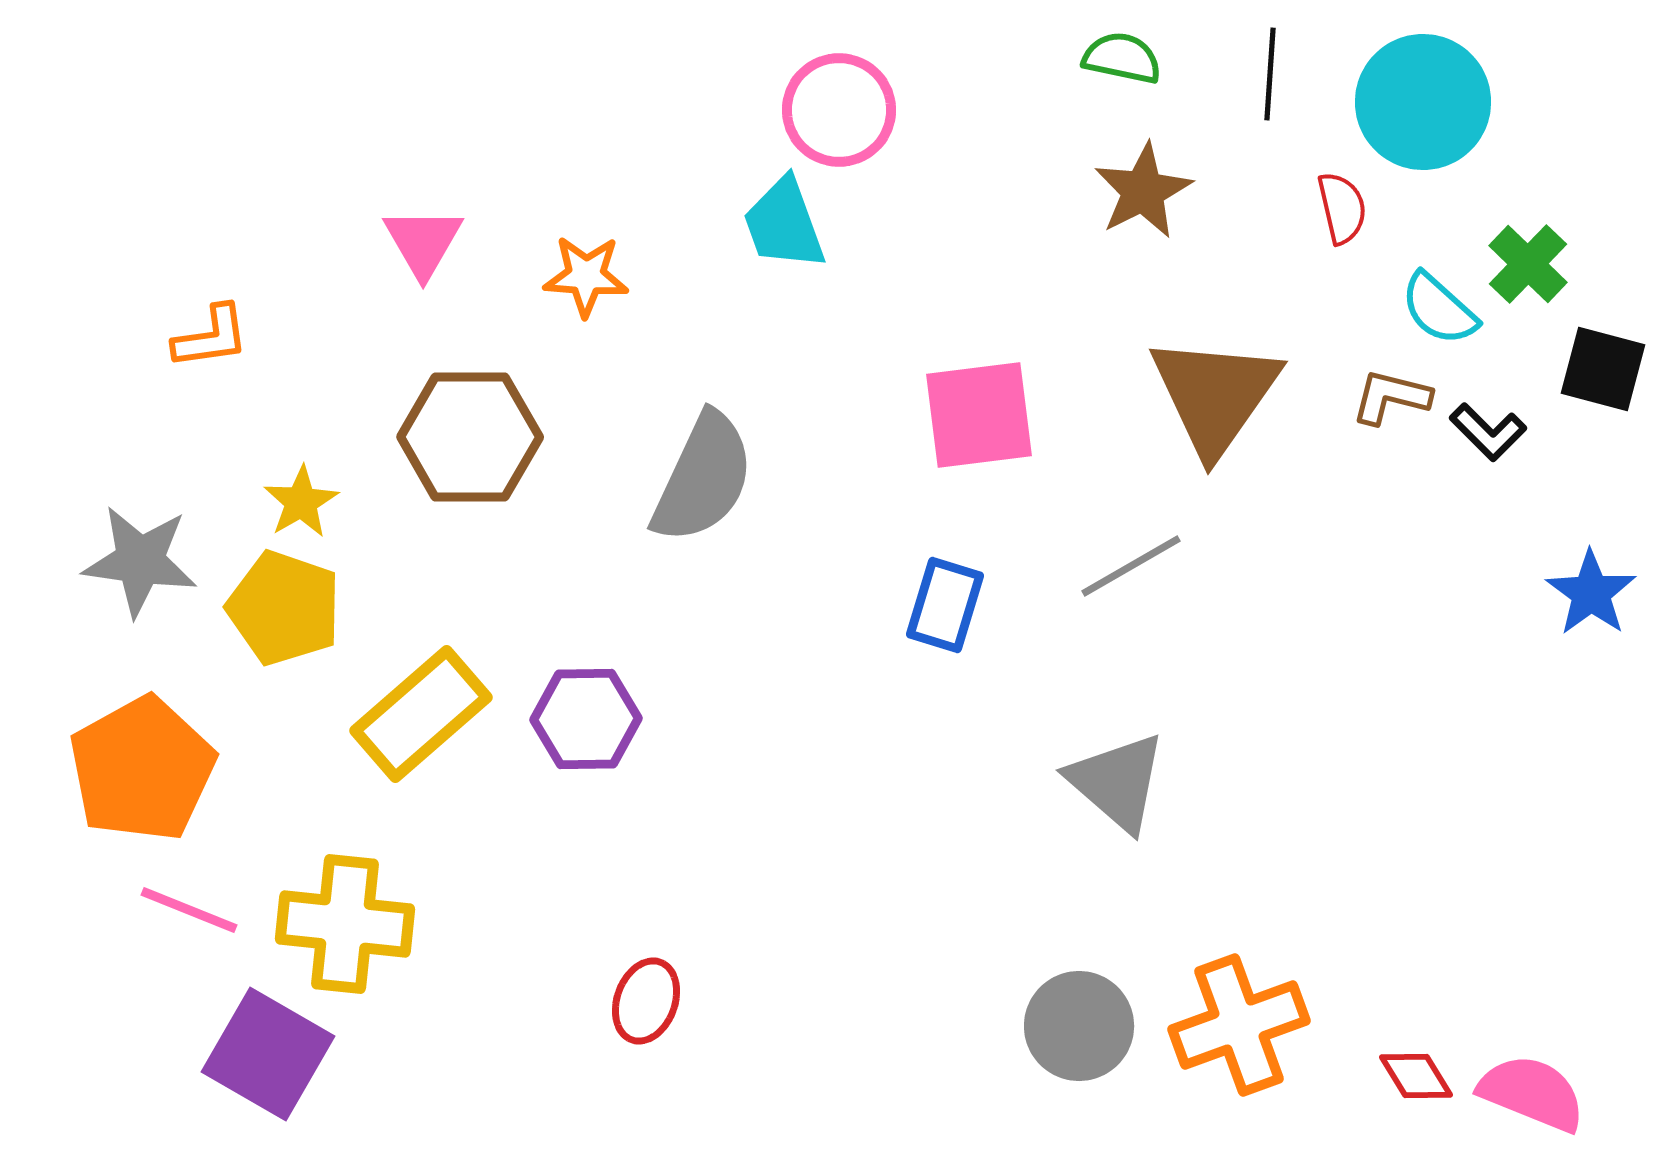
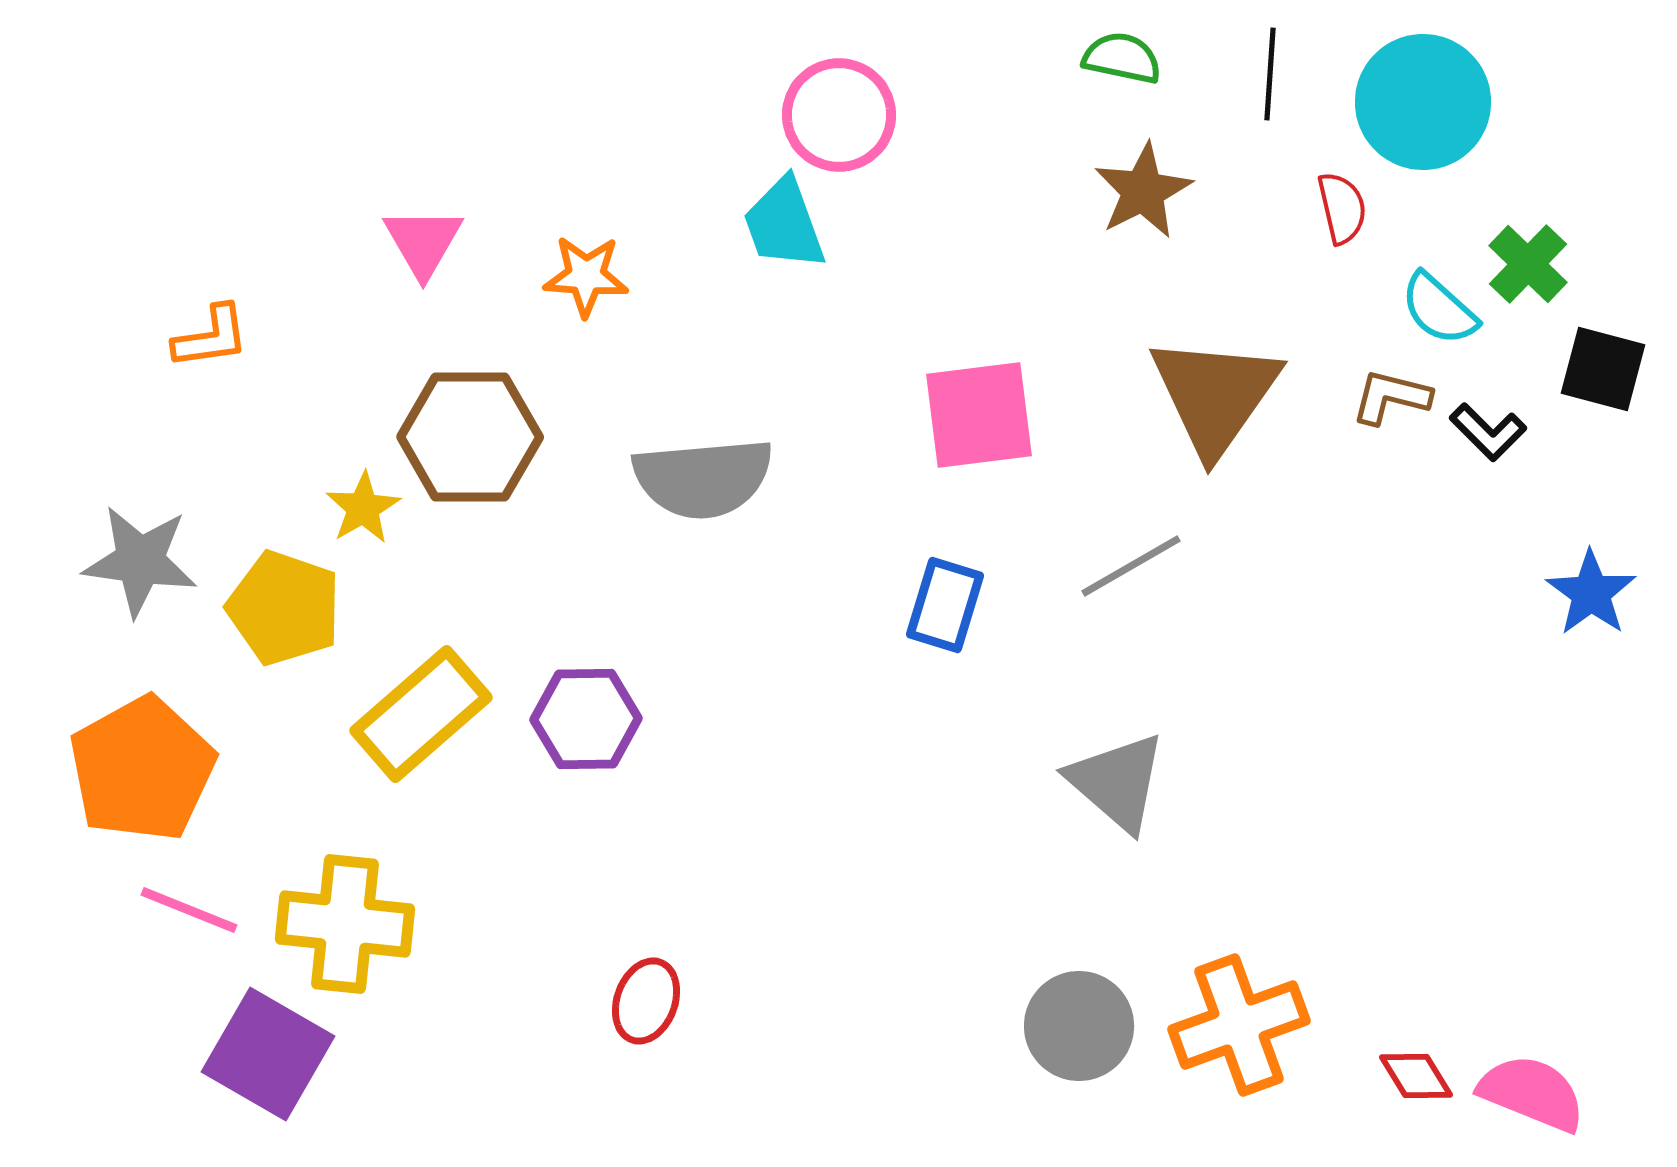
pink circle: moved 5 px down
gray semicircle: rotated 60 degrees clockwise
yellow star: moved 62 px right, 6 px down
